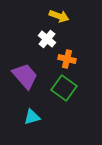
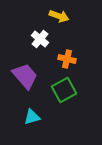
white cross: moved 7 px left
green square: moved 2 px down; rotated 25 degrees clockwise
